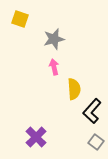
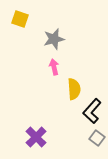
gray square: moved 1 px right, 4 px up
